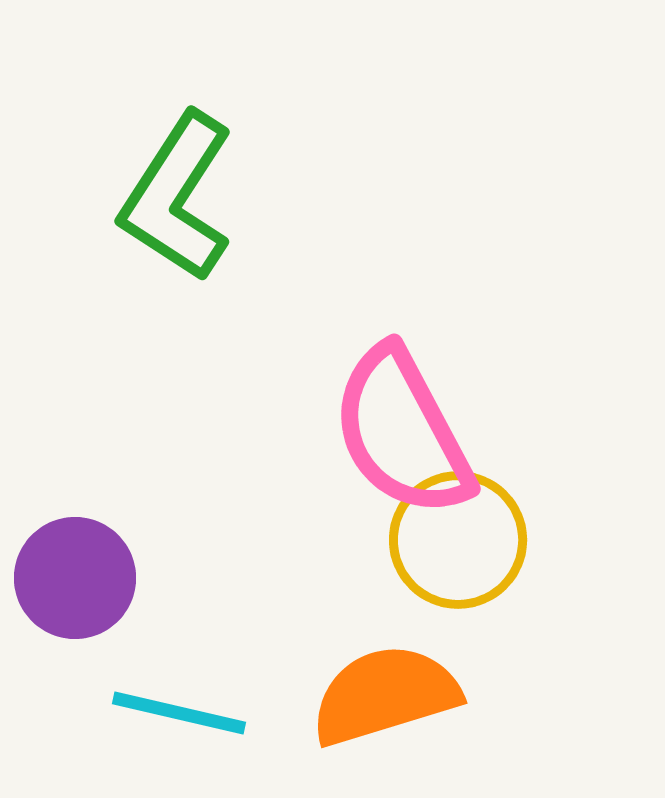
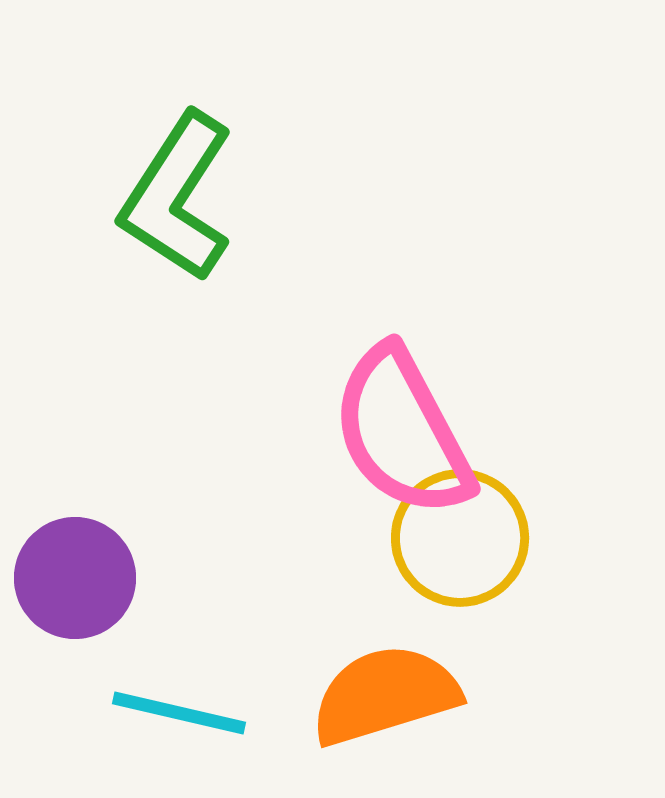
yellow circle: moved 2 px right, 2 px up
